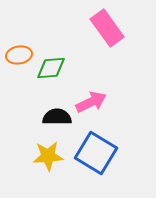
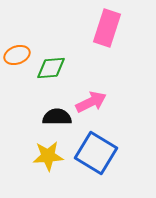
pink rectangle: rotated 54 degrees clockwise
orange ellipse: moved 2 px left; rotated 10 degrees counterclockwise
